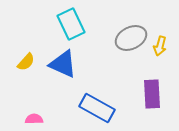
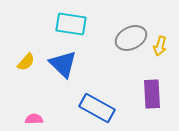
cyan rectangle: rotated 56 degrees counterclockwise
blue triangle: rotated 20 degrees clockwise
